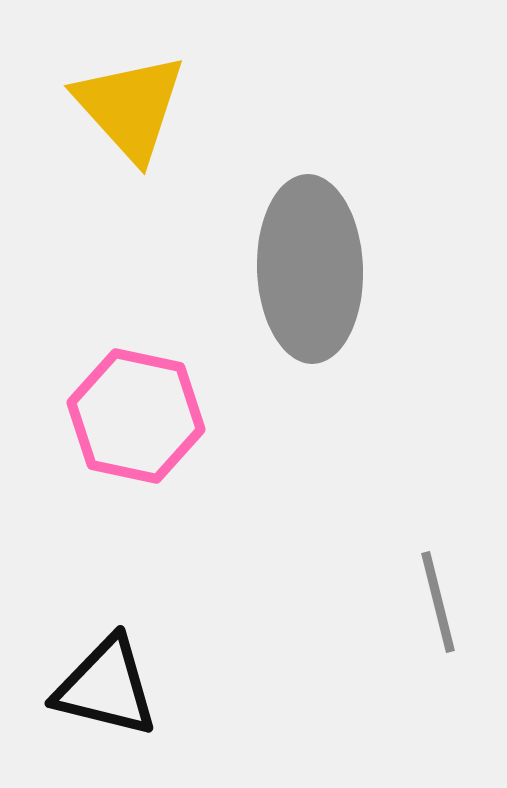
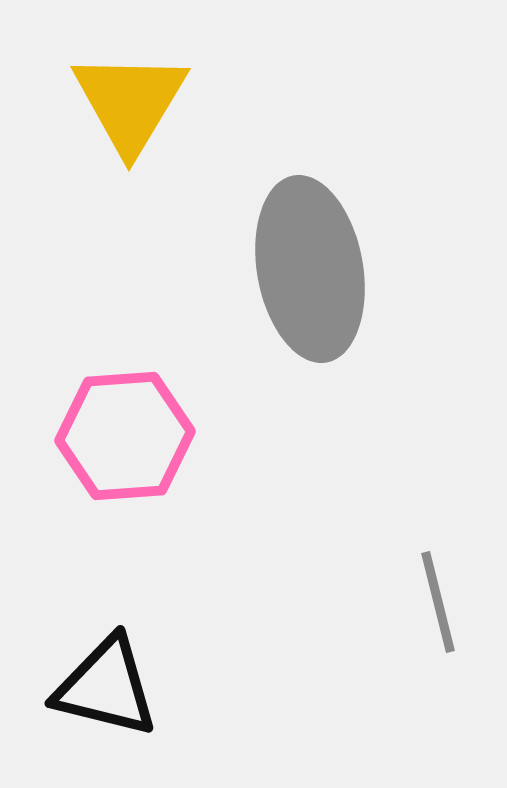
yellow triangle: moved 5 px up; rotated 13 degrees clockwise
gray ellipse: rotated 8 degrees counterclockwise
pink hexagon: moved 11 px left, 20 px down; rotated 16 degrees counterclockwise
